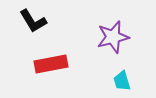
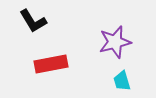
purple star: moved 2 px right, 5 px down
